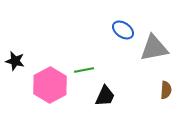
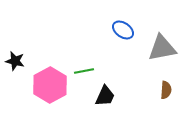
gray triangle: moved 8 px right
green line: moved 1 px down
